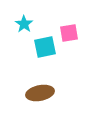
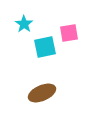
brown ellipse: moved 2 px right; rotated 12 degrees counterclockwise
